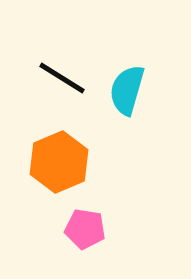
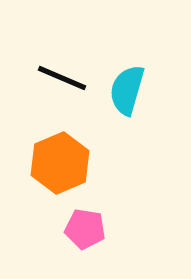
black line: rotated 9 degrees counterclockwise
orange hexagon: moved 1 px right, 1 px down
